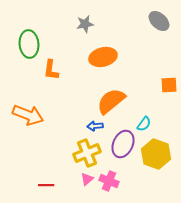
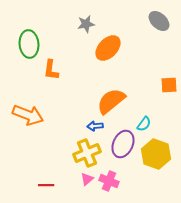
gray star: moved 1 px right
orange ellipse: moved 5 px right, 9 px up; rotated 32 degrees counterclockwise
